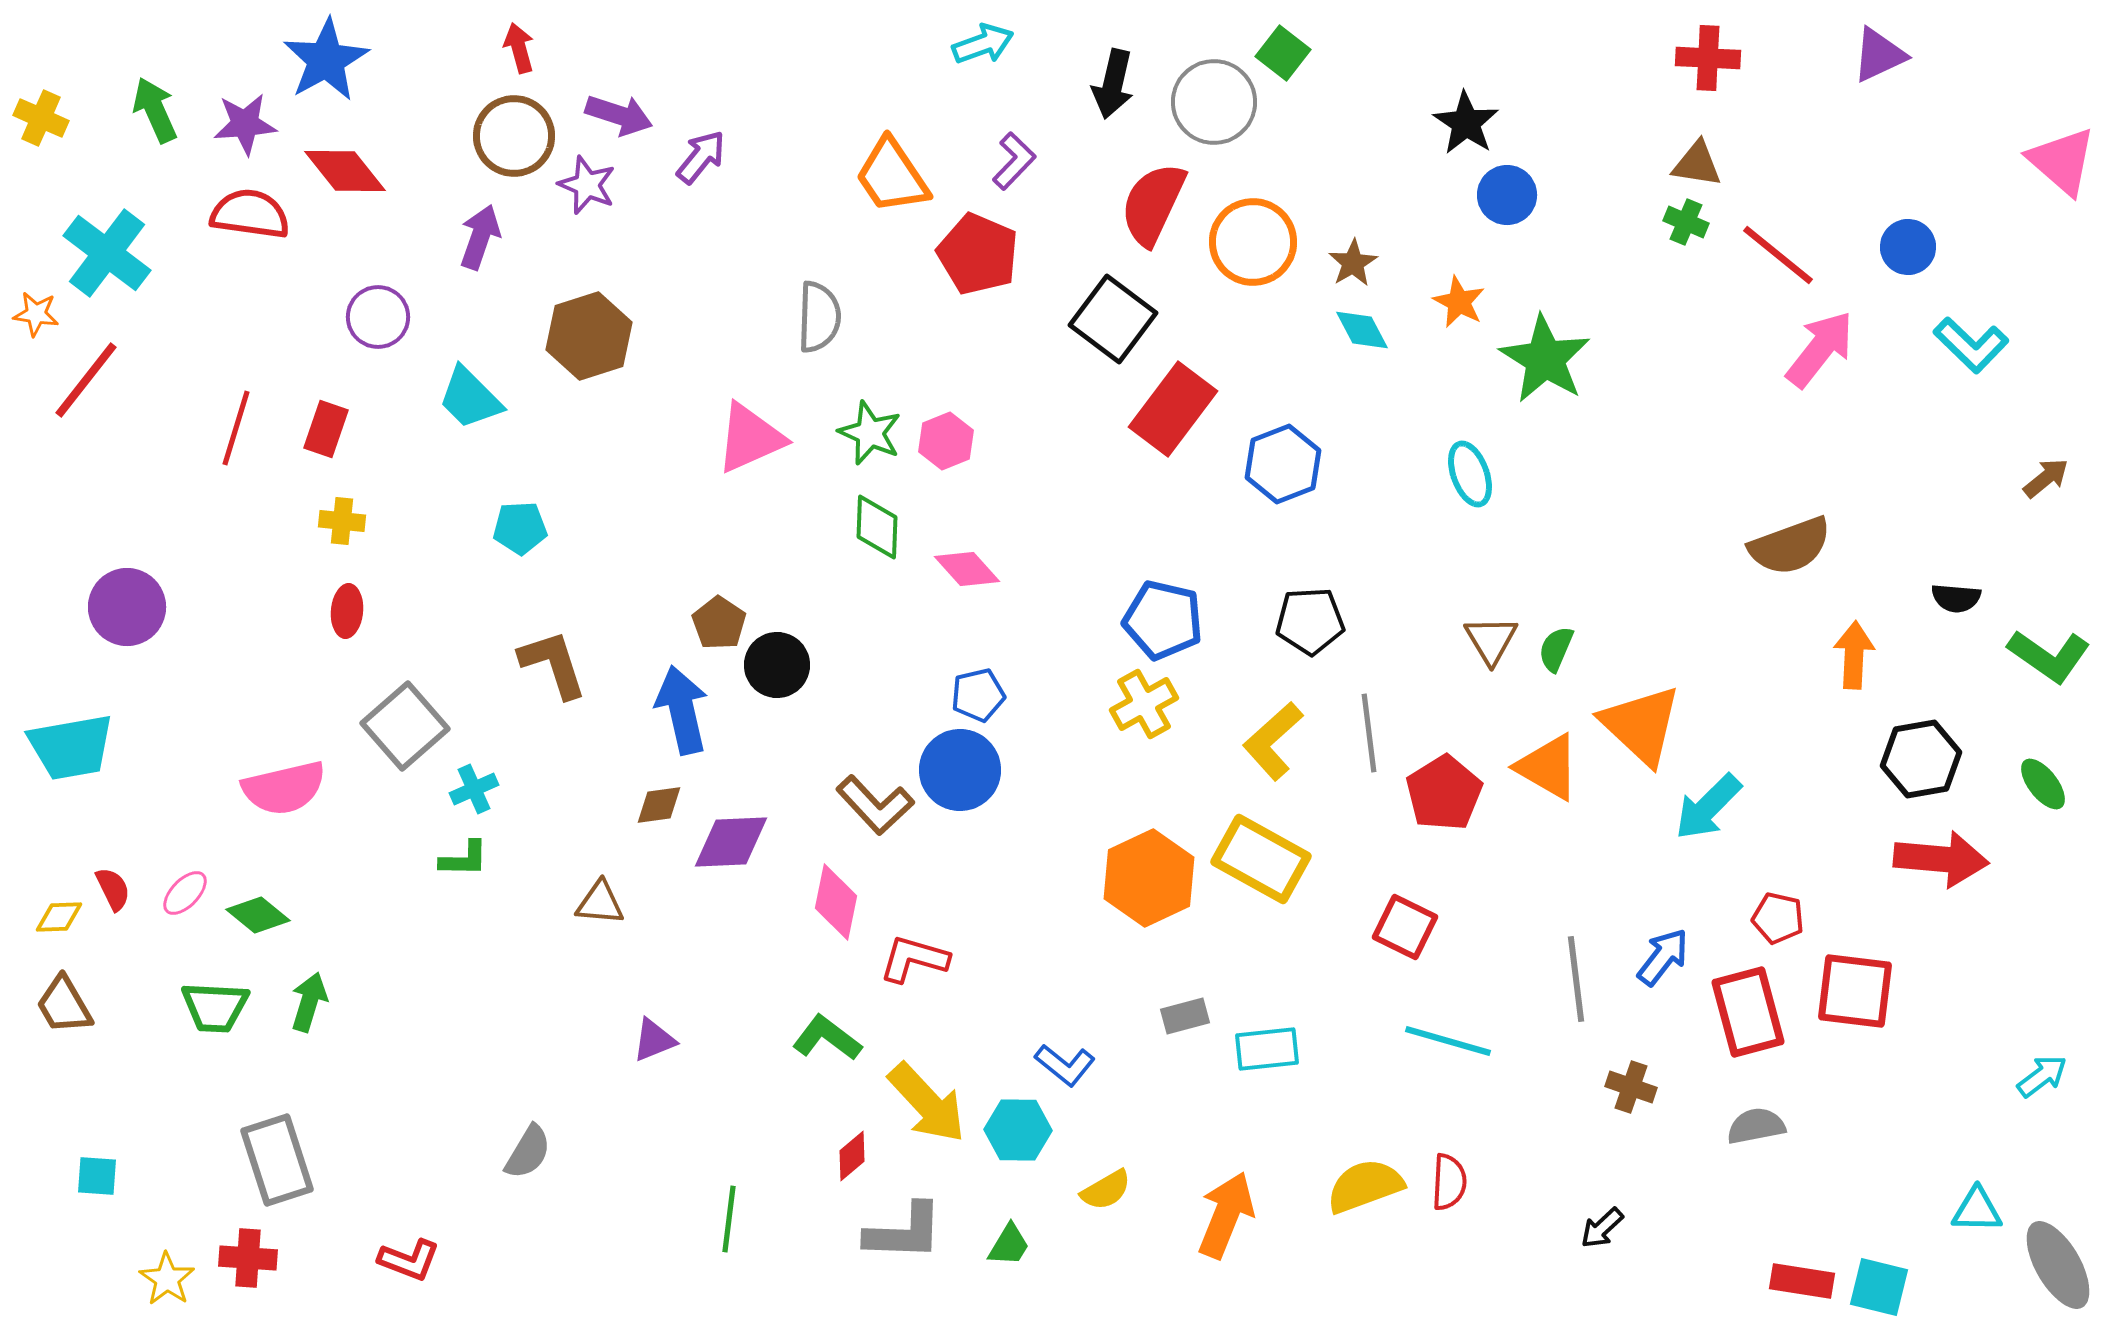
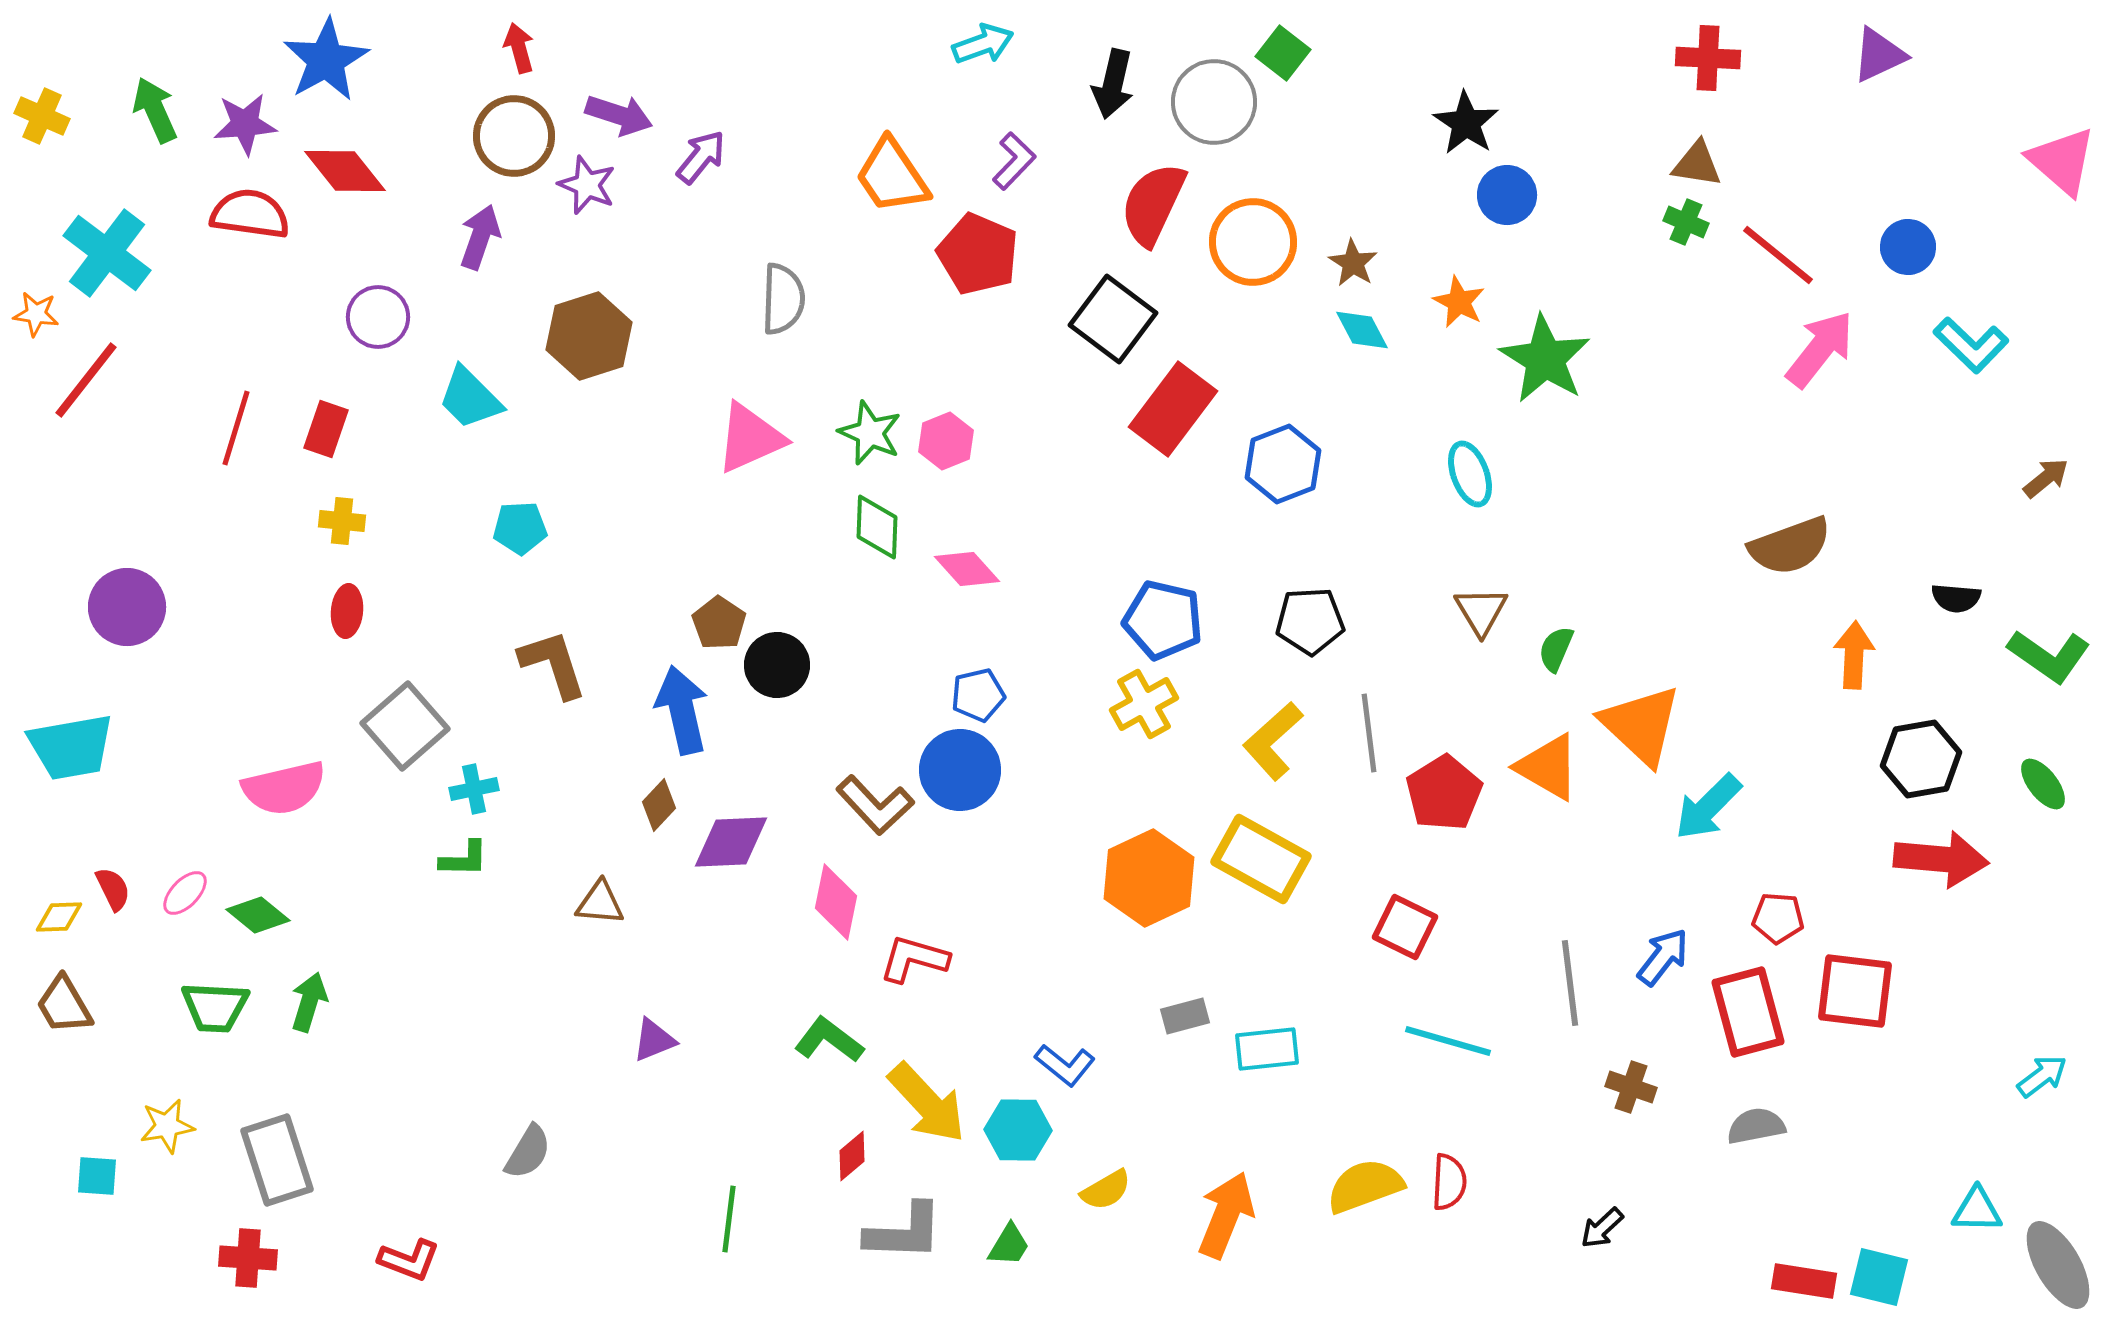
yellow cross at (41, 118): moved 1 px right, 2 px up
brown star at (1353, 263): rotated 9 degrees counterclockwise
gray semicircle at (819, 317): moved 36 px left, 18 px up
brown triangle at (1491, 640): moved 10 px left, 29 px up
cyan cross at (474, 789): rotated 12 degrees clockwise
brown diamond at (659, 805): rotated 39 degrees counterclockwise
red pentagon at (1778, 918): rotated 9 degrees counterclockwise
gray line at (1576, 979): moved 6 px left, 4 px down
green L-shape at (827, 1038): moved 2 px right, 2 px down
yellow star at (167, 1279): moved 153 px up; rotated 28 degrees clockwise
red rectangle at (1802, 1281): moved 2 px right
cyan square at (1879, 1287): moved 10 px up
